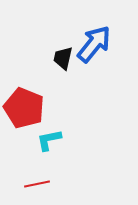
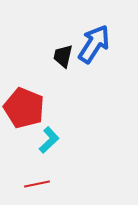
blue arrow: rotated 6 degrees counterclockwise
black trapezoid: moved 2 px up
cyan L-shape: rotated 148 degrees clockwise
